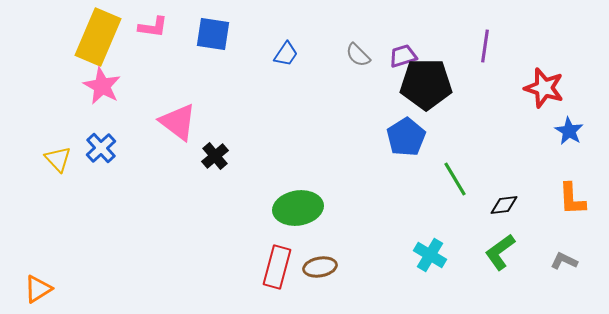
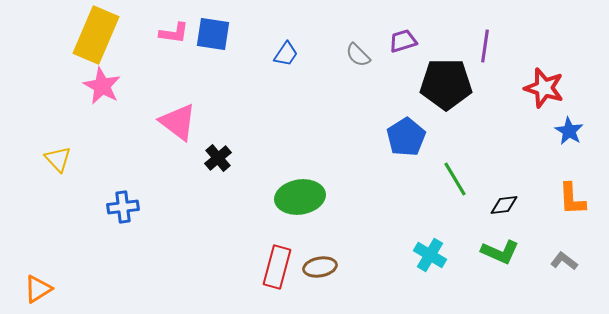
pink L-shape: moved 21 px right, 6 px down
yellow rectangle: moved 2 px left, 2 px up
purple trapezoid: moved 15 px up
black pentagon: moved 20 px right
blue cross: moved 22 px right, 59 px down; rotated 36 degrees clockwise
black cross: moved 3 px right, 2 px down
green ellipse: moved 2 px right, 11 px up
green L-shape: rotated 120 degrees counterclockwise
gray L-shape: rotated 12 degrees clockwise
